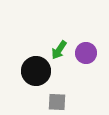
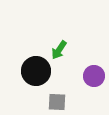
purple circle: moved 8 px right, 23 px down
